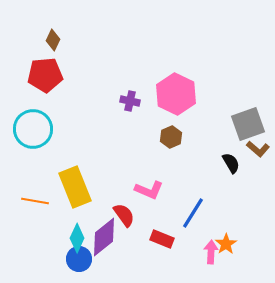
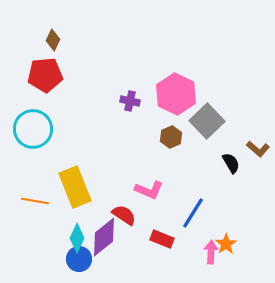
gray square: moved 41 px left, 3 px up; rotated 24 degrees counterclockwise
red semicircle: rotated 20 degrees counterclockwise
